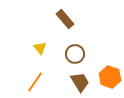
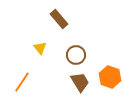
brown rectangle: moved 6 px left
brown circle: moved 1 px right, 1 px down
orange line: moved 13 px left
